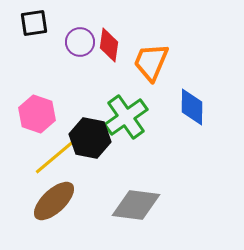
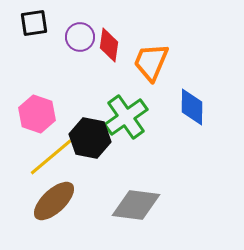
purple circle: moved 5 px up
yellow line: moved 5 px left, 1 px down
